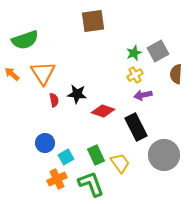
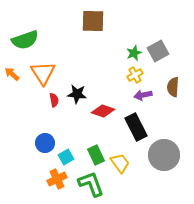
brown square: rotated 10 degrees clockwise
brown semicircle: moved 3 px left, 13 px down
